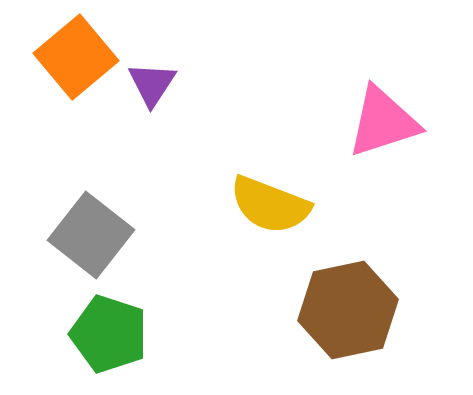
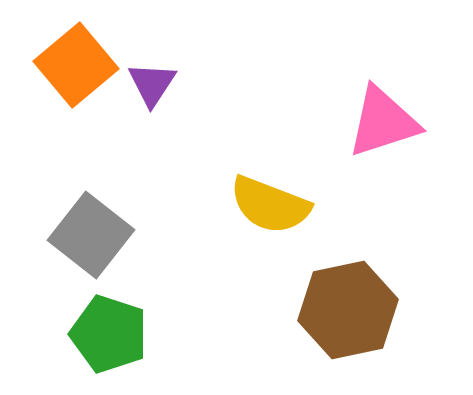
orange square: moved 8 px down
